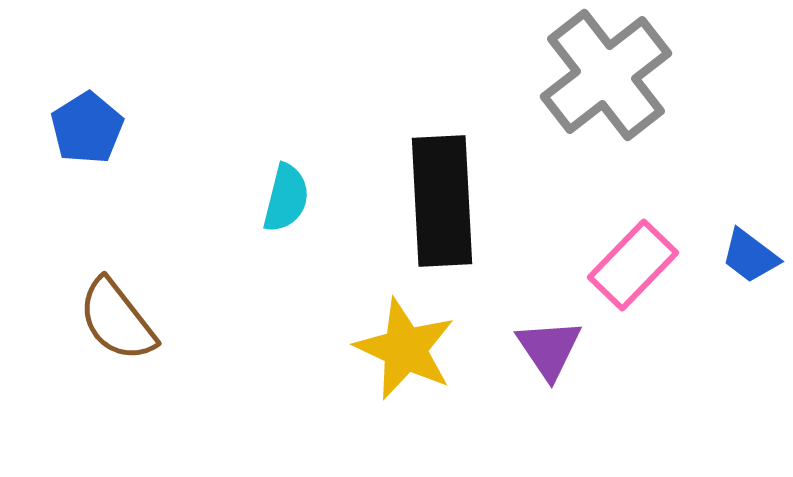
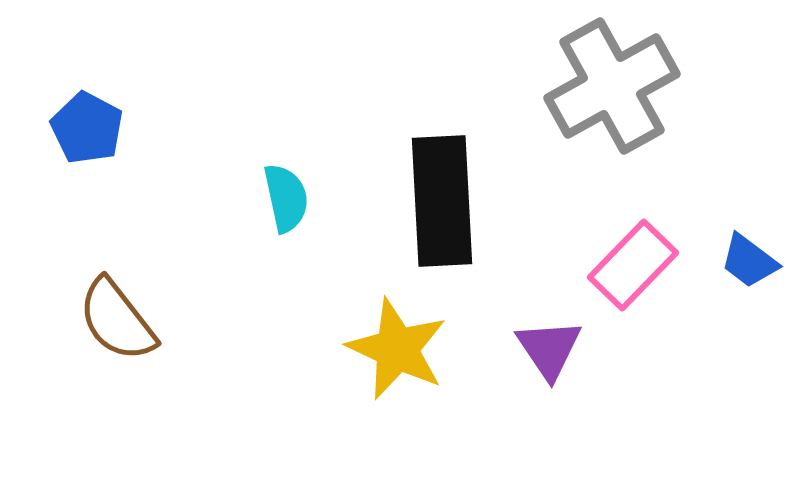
gray cross: moved 6 px right, 11 px down; rotated 9 degrees clockwise
blue pentagon: rotated 12 degrees counterclockwise
cyan semicircle: rotated 26 degrees counterclockwise
blue trapezoid: moved 1 px left, 5 px down
yellow star: moved 8 px left
